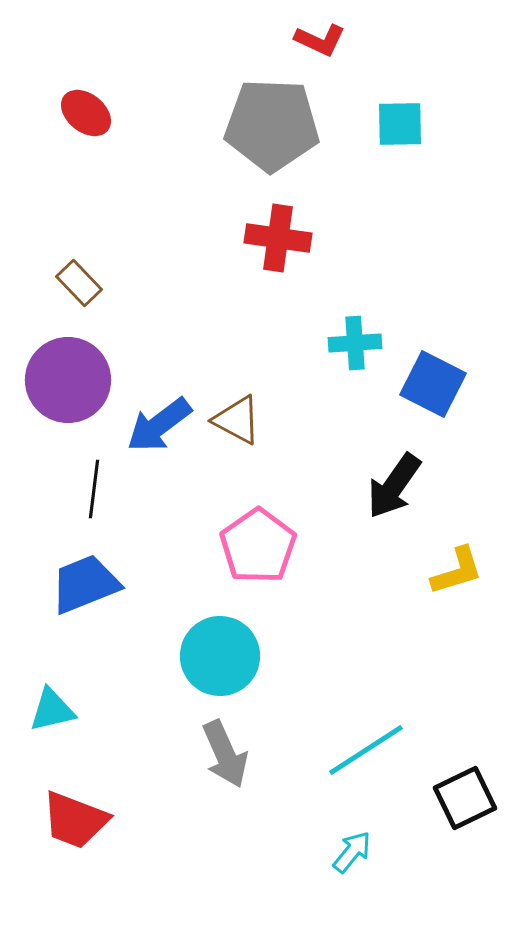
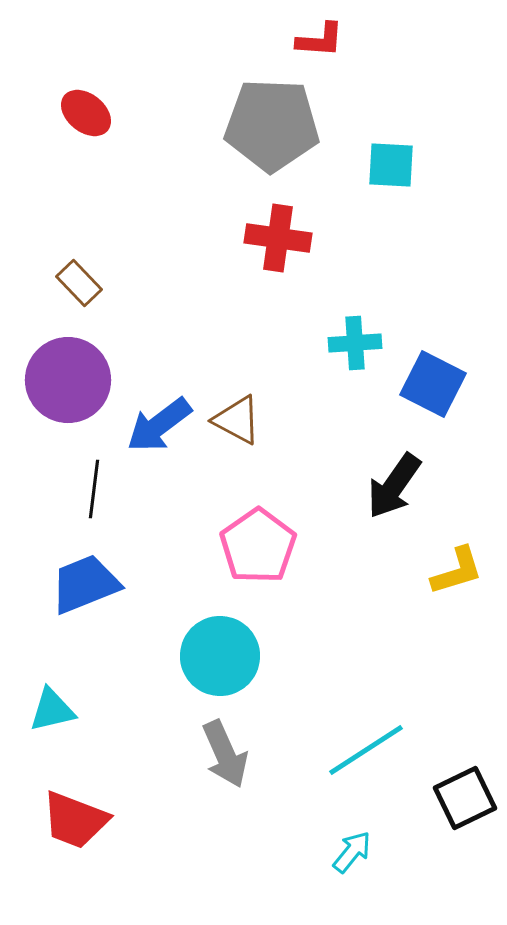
red L-shape: rotated 21 degrees counterclockwise
cyan square: moved 9 px left, 41 px down; rotated 4 degrees clockwise
